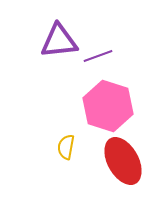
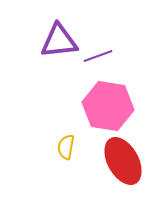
pink hexagon: rotated 9 degrees counterclockwise
